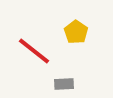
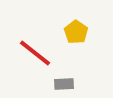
red line: moved 1 px right, 2 px down
